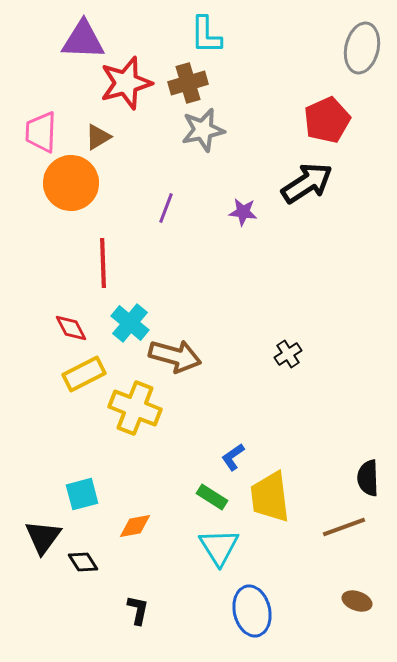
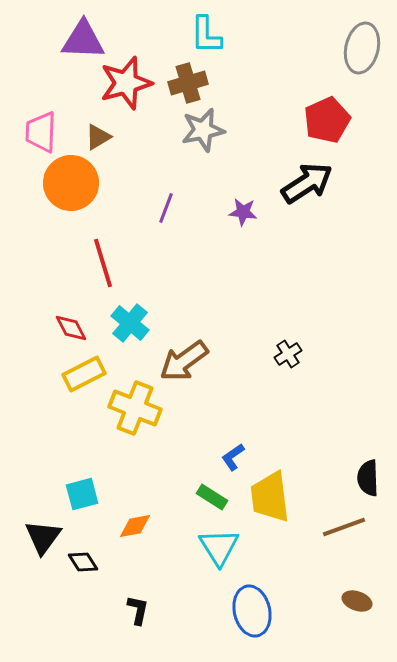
red line: rotated 15 degrees counterclockwise
brown arrow: moved 9 px right, 5 px down; rotated 129 degrees clockwise
